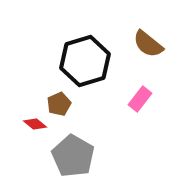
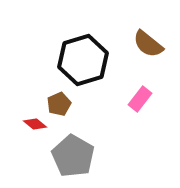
black hexagon: moved 2 px left, 1 px up
